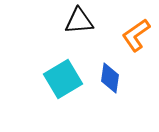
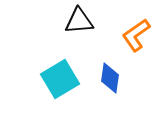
cyan square: moved 3 px left
